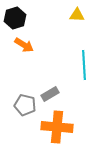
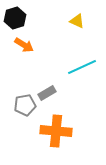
yellow triangle: moved 6 px down; rotated 21 degrees clockwise
cyan line: moved 2 px left, 2 px down; rotated 68 degrees clockwise
gray rectangle: moved 3 px left, 1 px up
gray pentagon: rotated 25 degrees counterclockwise
orange cross: moved 1 px left, 4 px down
